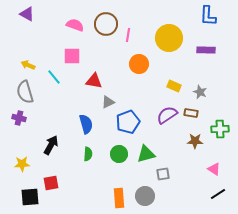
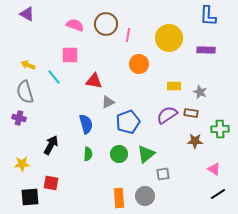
pink square: moved 2 px left, 1 px up
yellow rectangle: rotated 24 degrees counterclockwise
green triangle: rotated 24 degrees counterclockwise
red square: rotated 21 degrees clockwise
